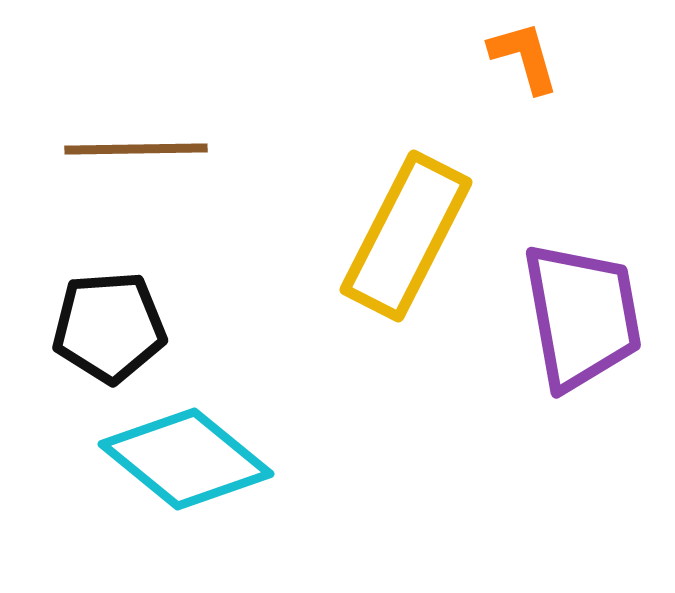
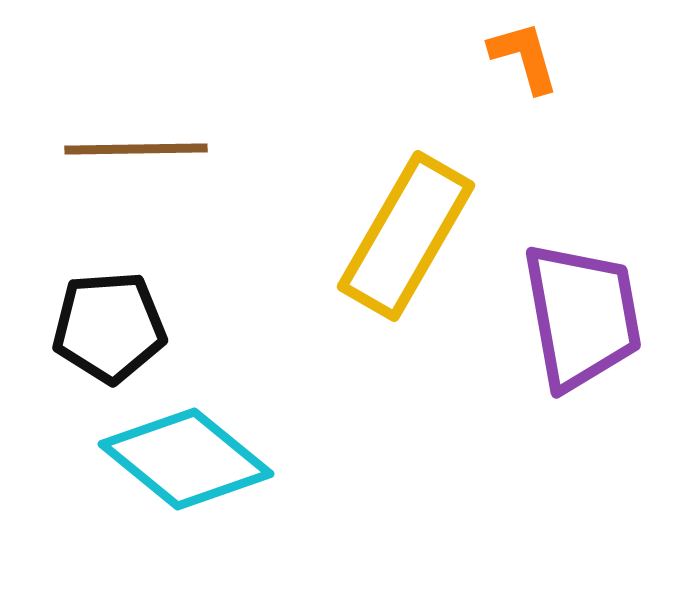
yellow rectangle: rotated 3 degrees clockwise
